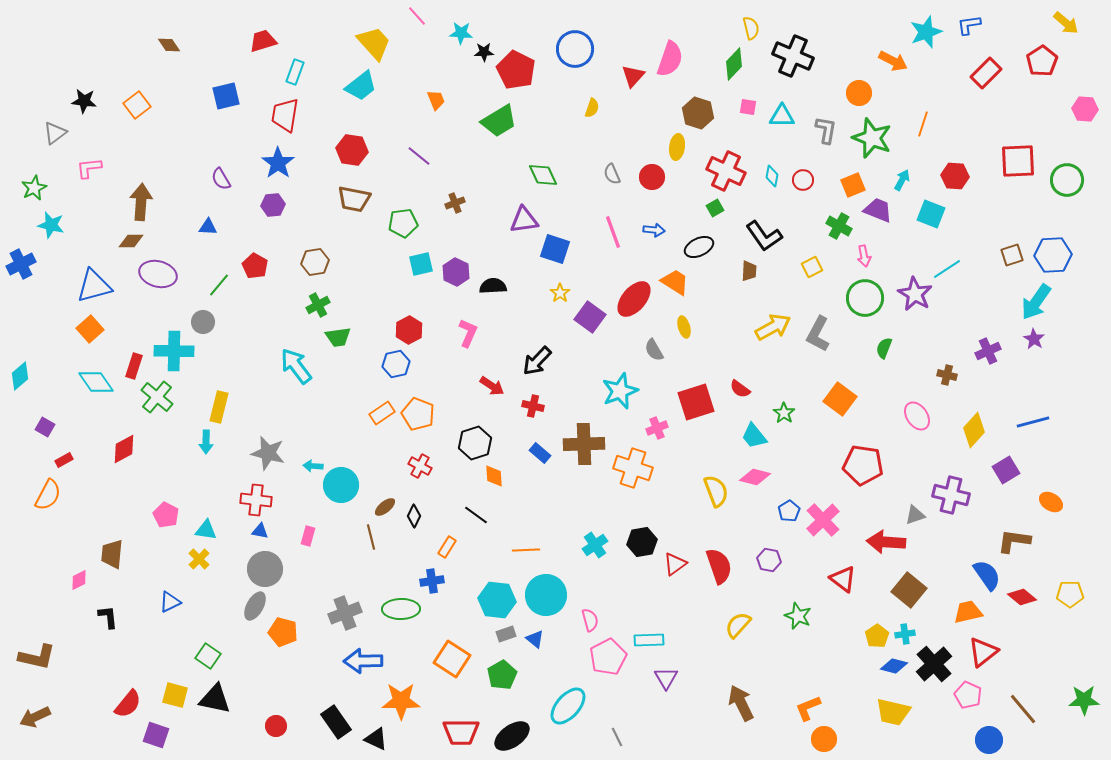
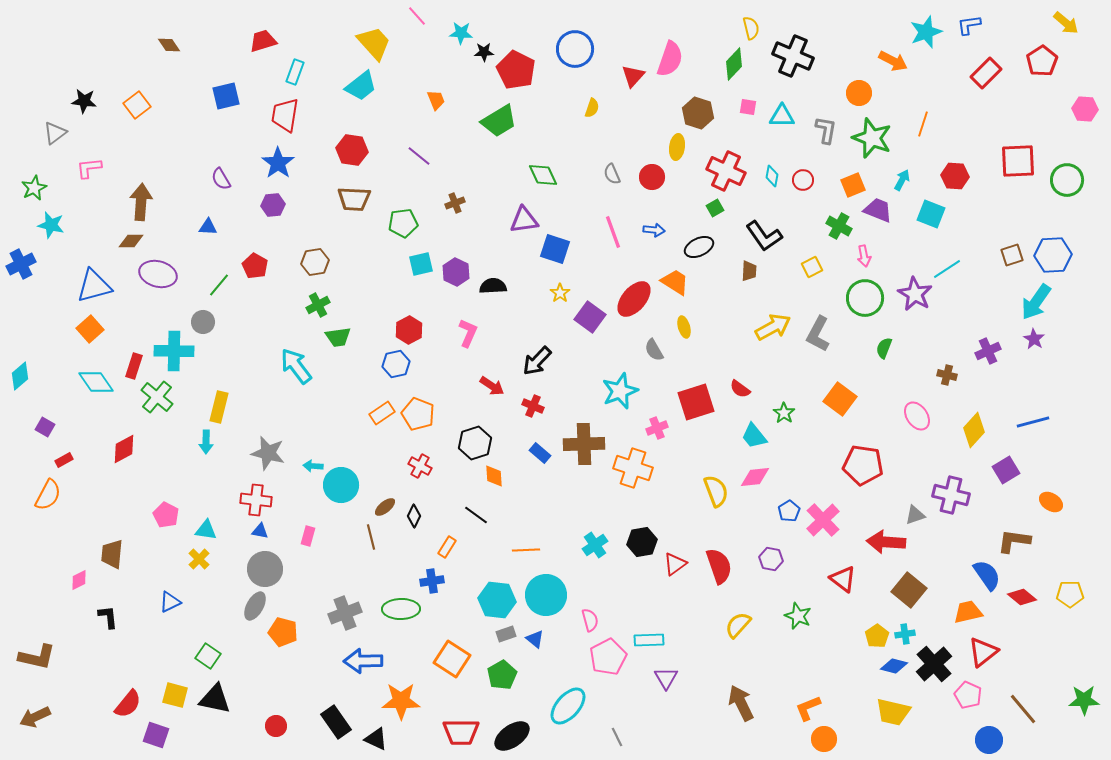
brown trapezoid at (354, 199): rotated 8 degrees counterclockwise
red cross at (533, 406): rotated 10 degrees clockwise
pink diamond at (755, 477): rotated 20 degrees counterclockwise
purple hexagon at (769, 560): moved 2 px right, 1 px up
